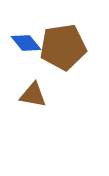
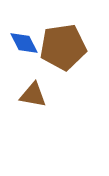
blue diamond: moved 2 px left; rotated 12 degrees clockwise
